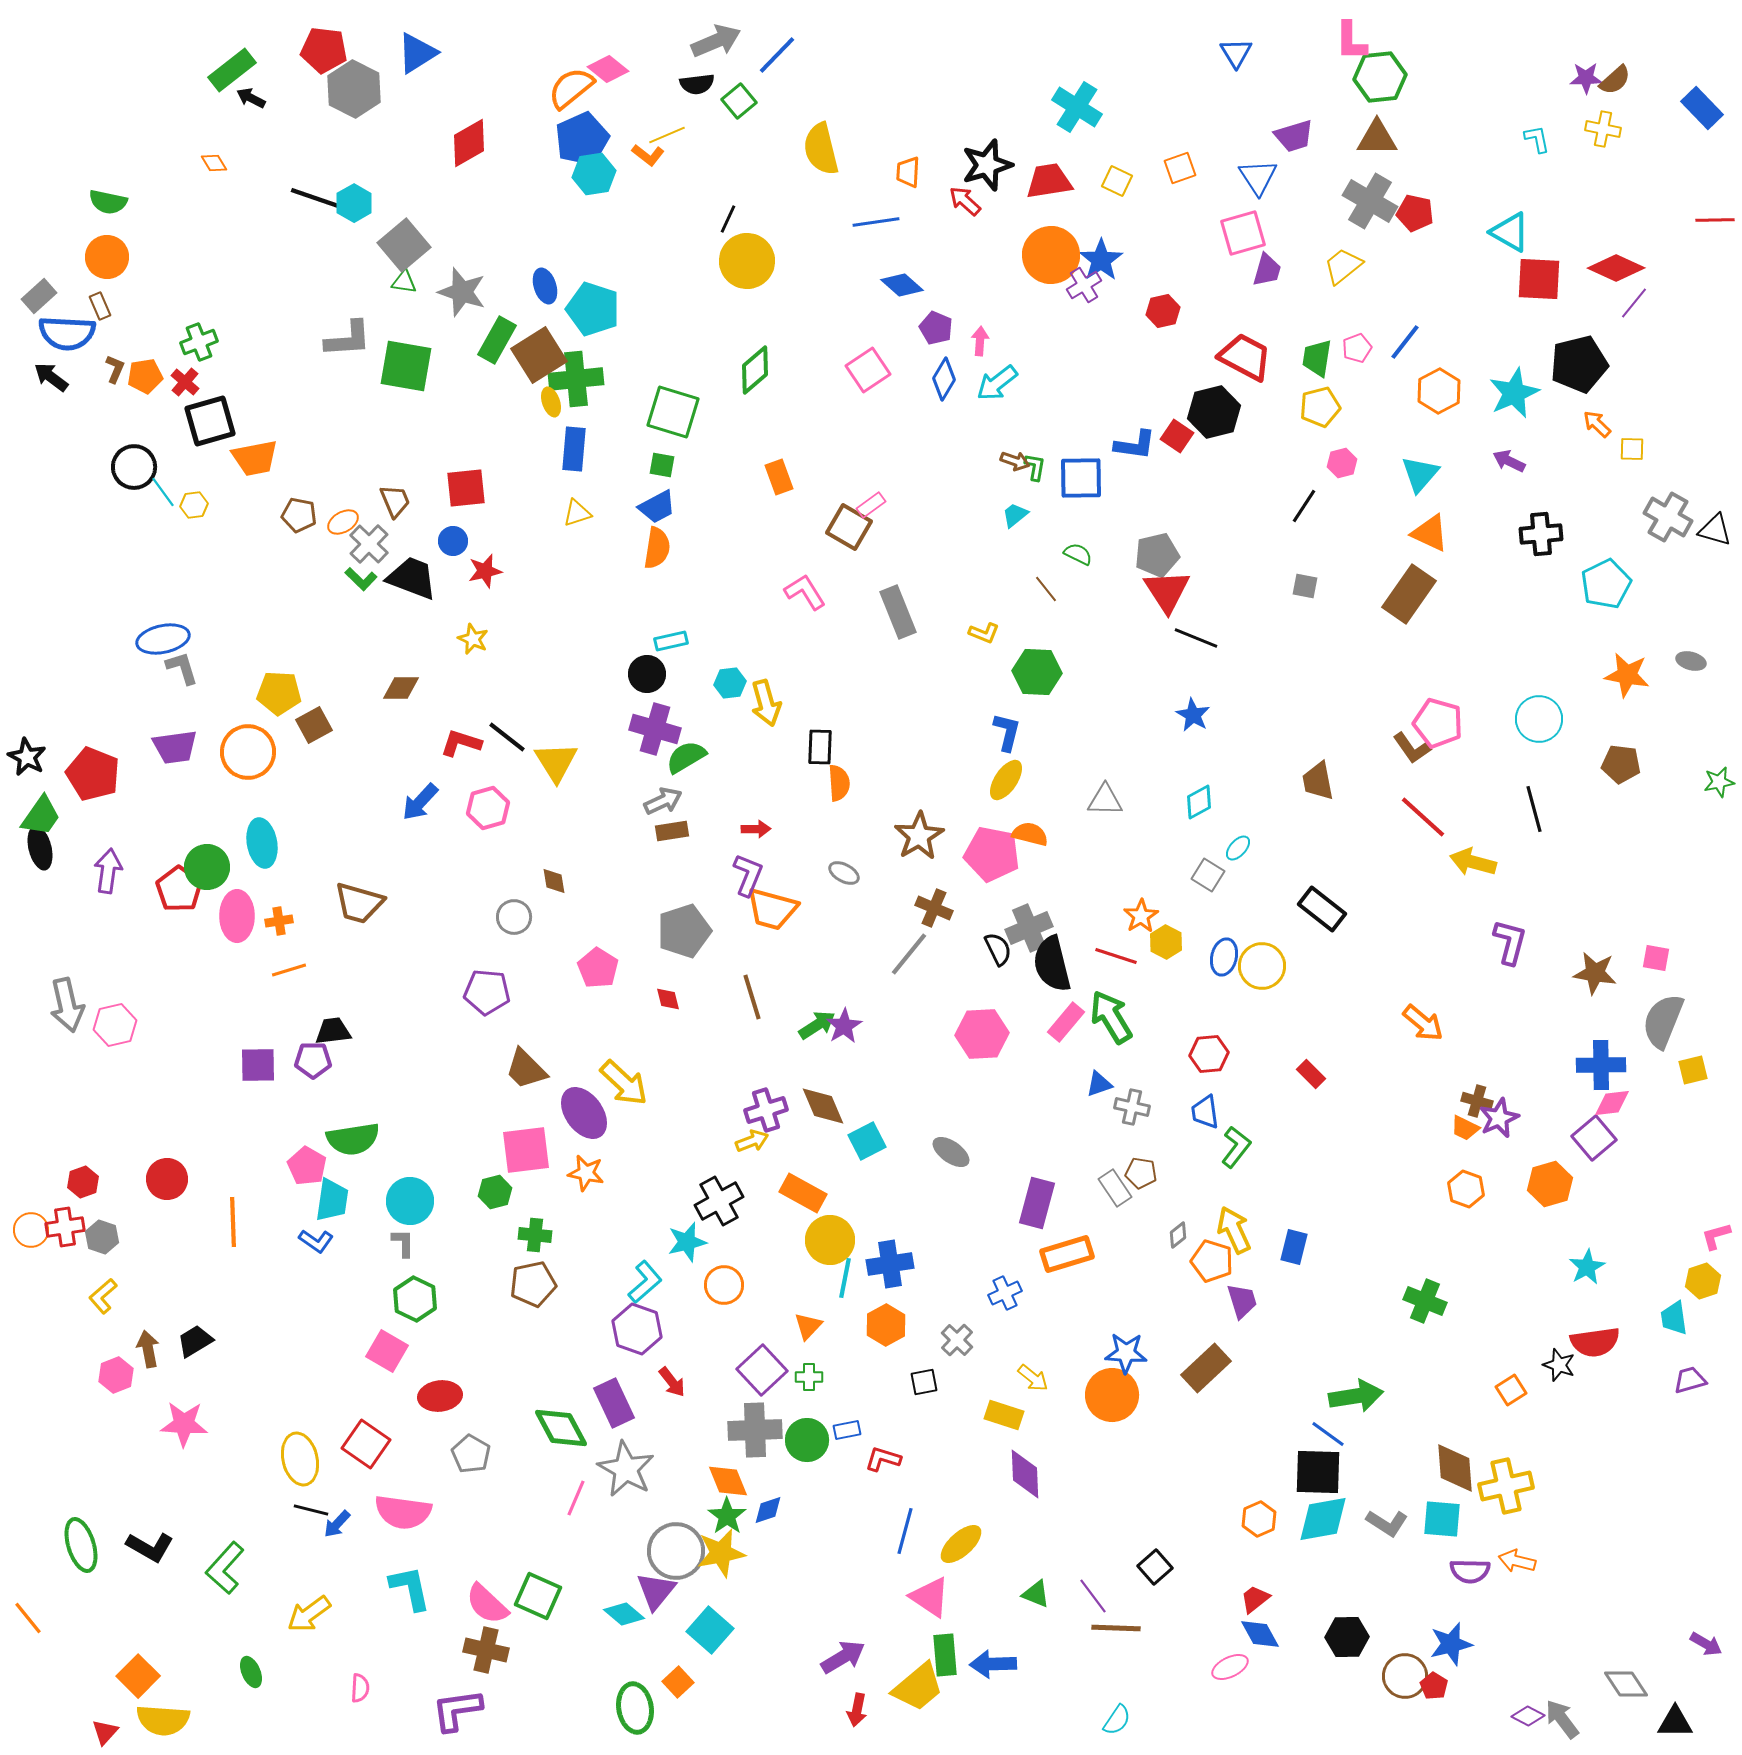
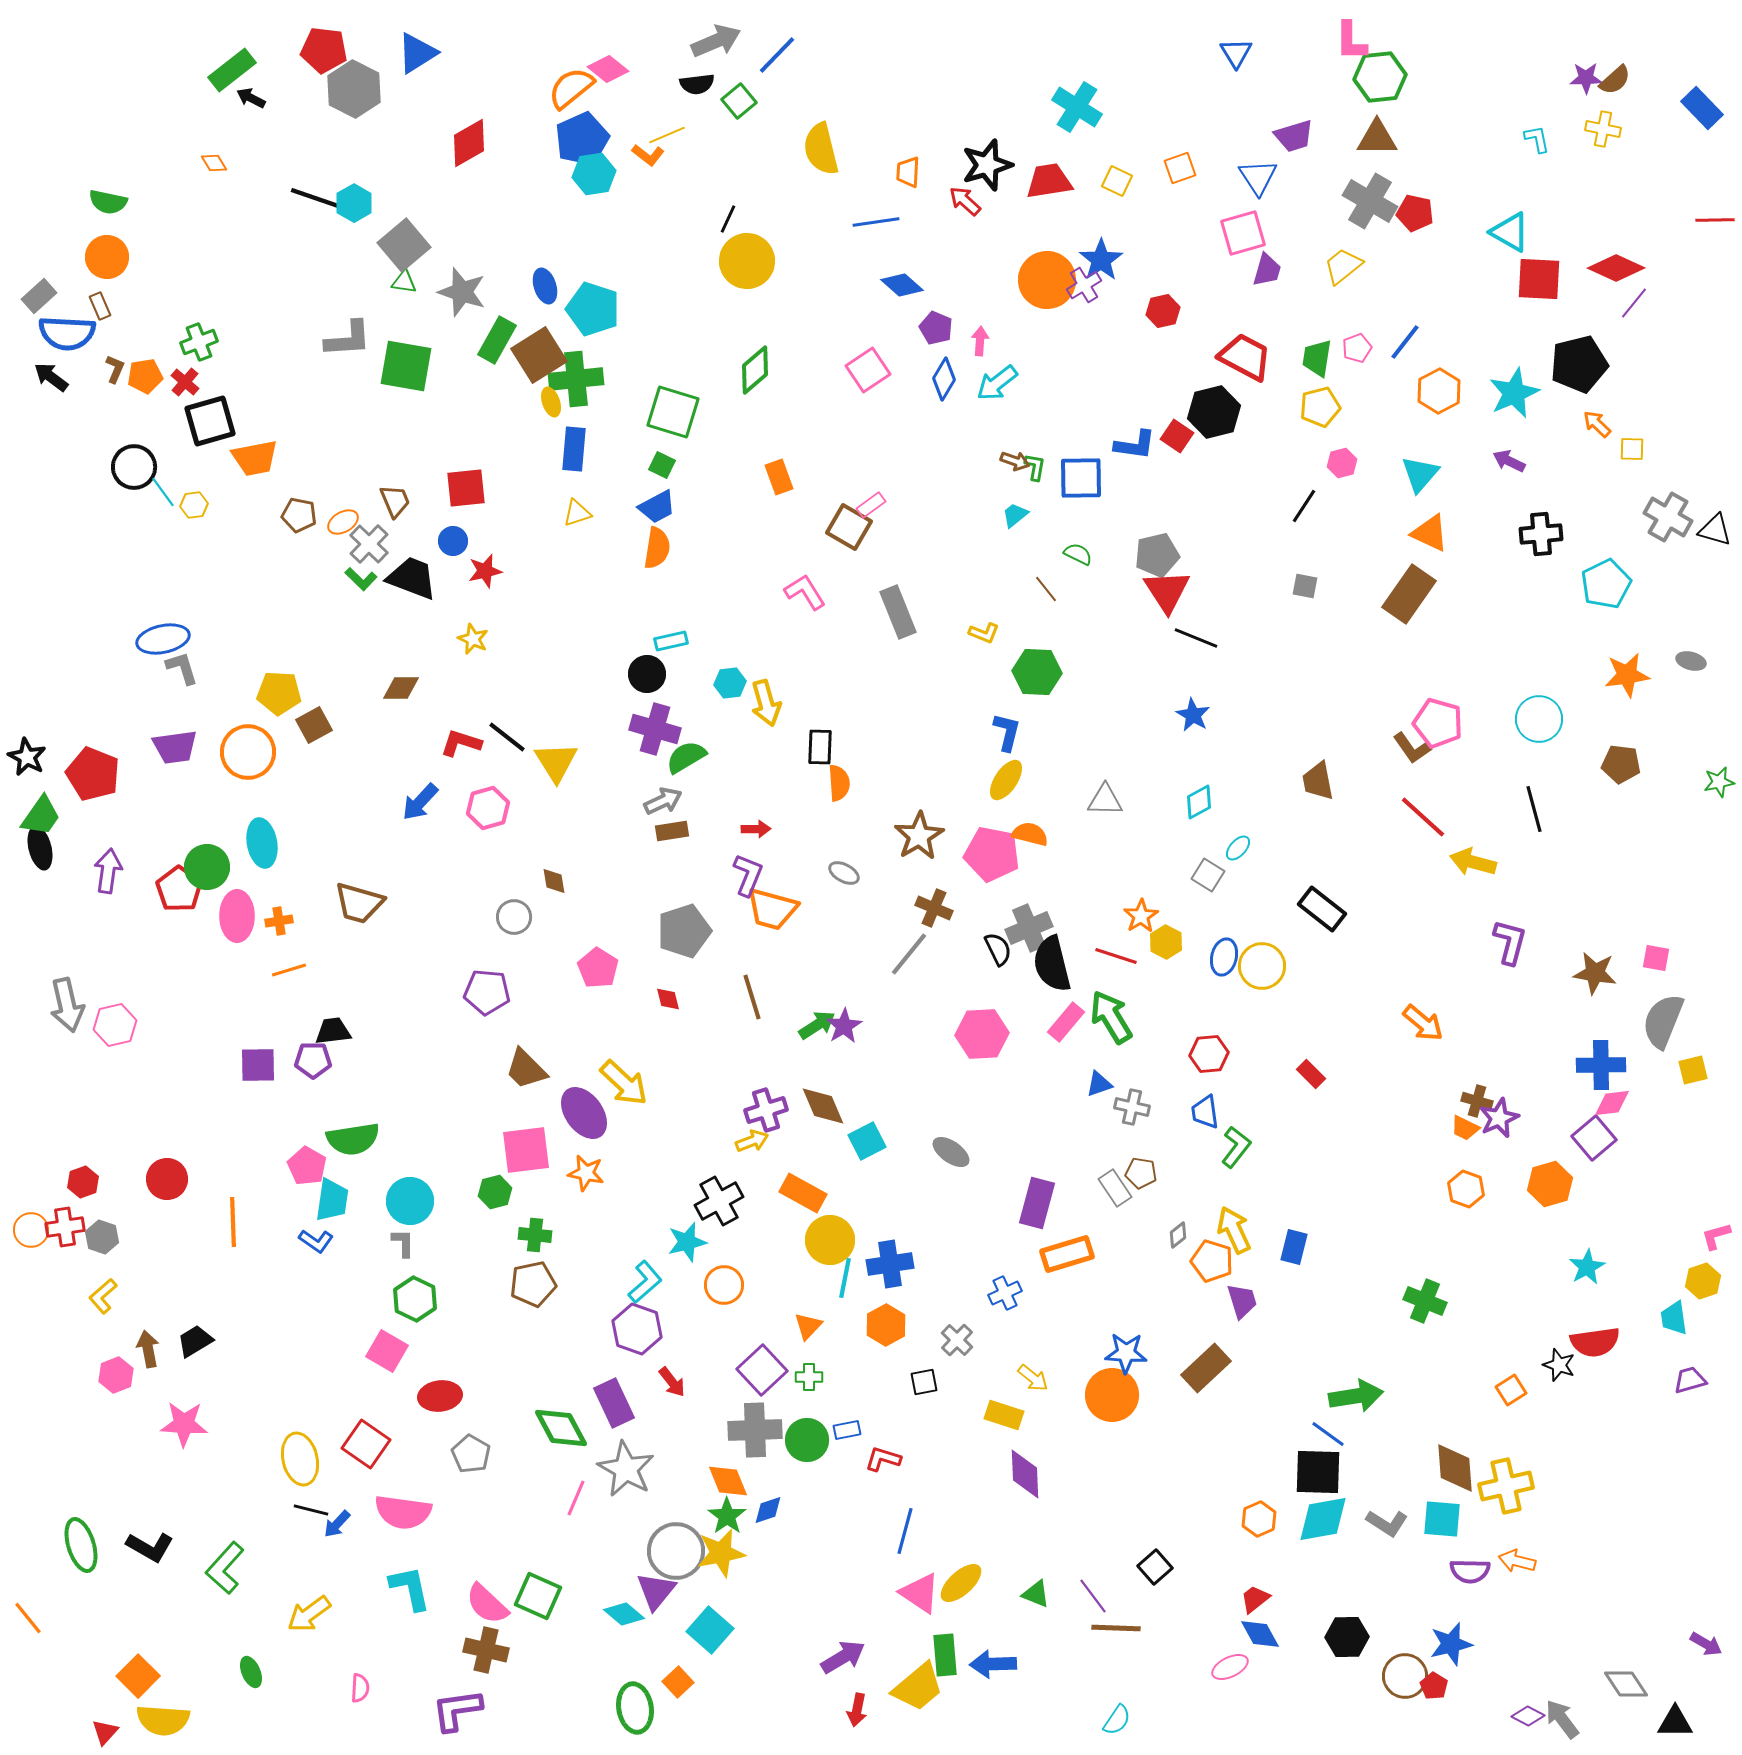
orange circle at (1051, 255): moved 4 px left, 25 px down
green square at (662, 465): rotated 16 degrees clockwise
orange star at (1627, 675): rotated 18 degrees counterclockwise
yellow ellipse at (961, 1544): moved 39 px down
pink triangle at (930, 1597): moved 10 px left, 4 px up
